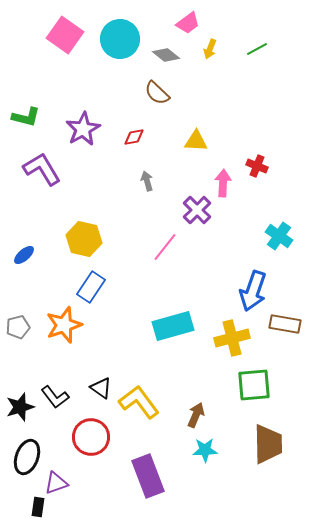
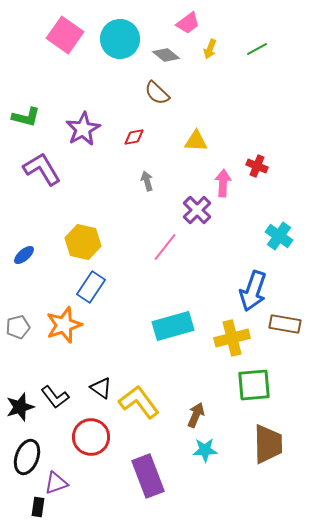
yellow hexagon: moved 1 px left, 3 px down
